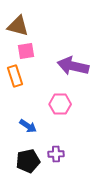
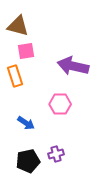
blue arrow: moved 2 px left, 3 px up
purple cross: rotated 14 degrees counterclockwise
